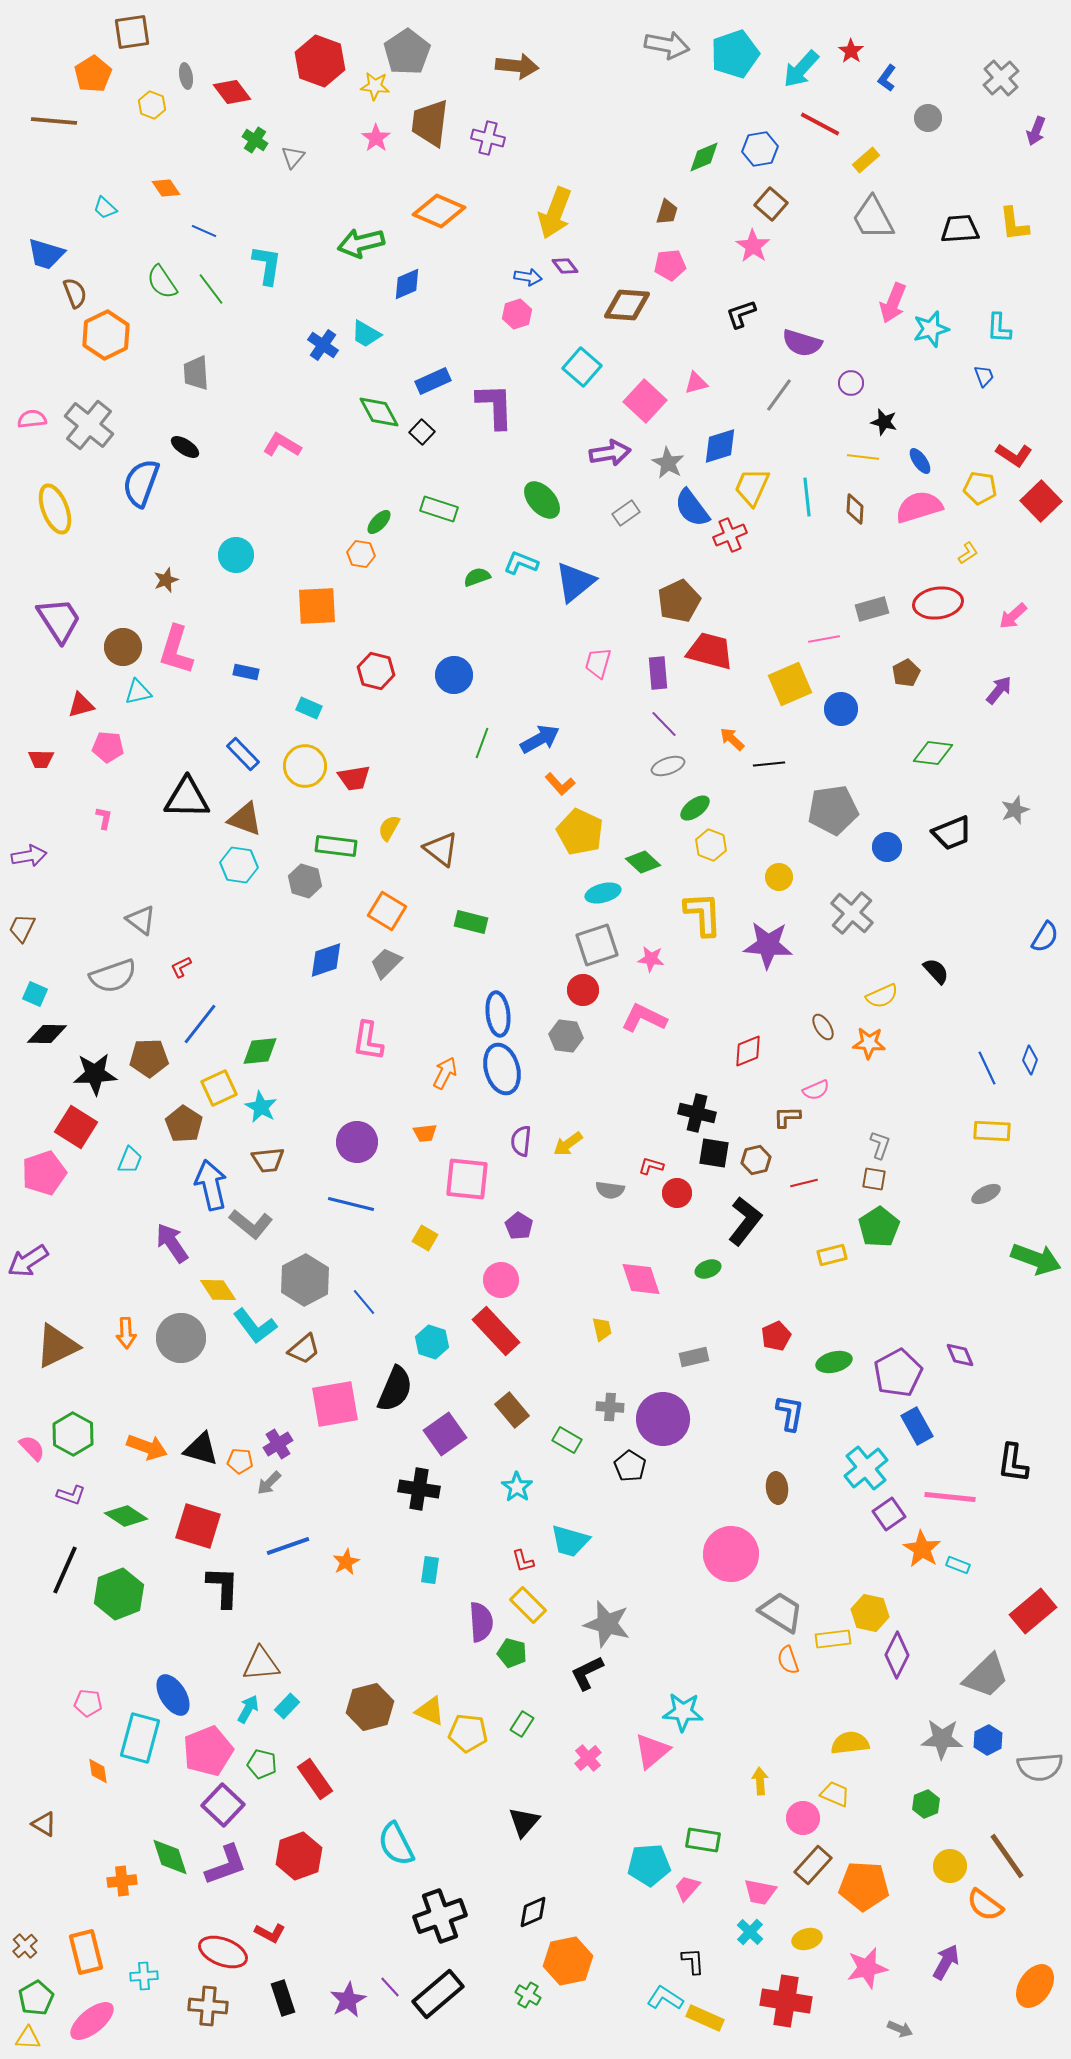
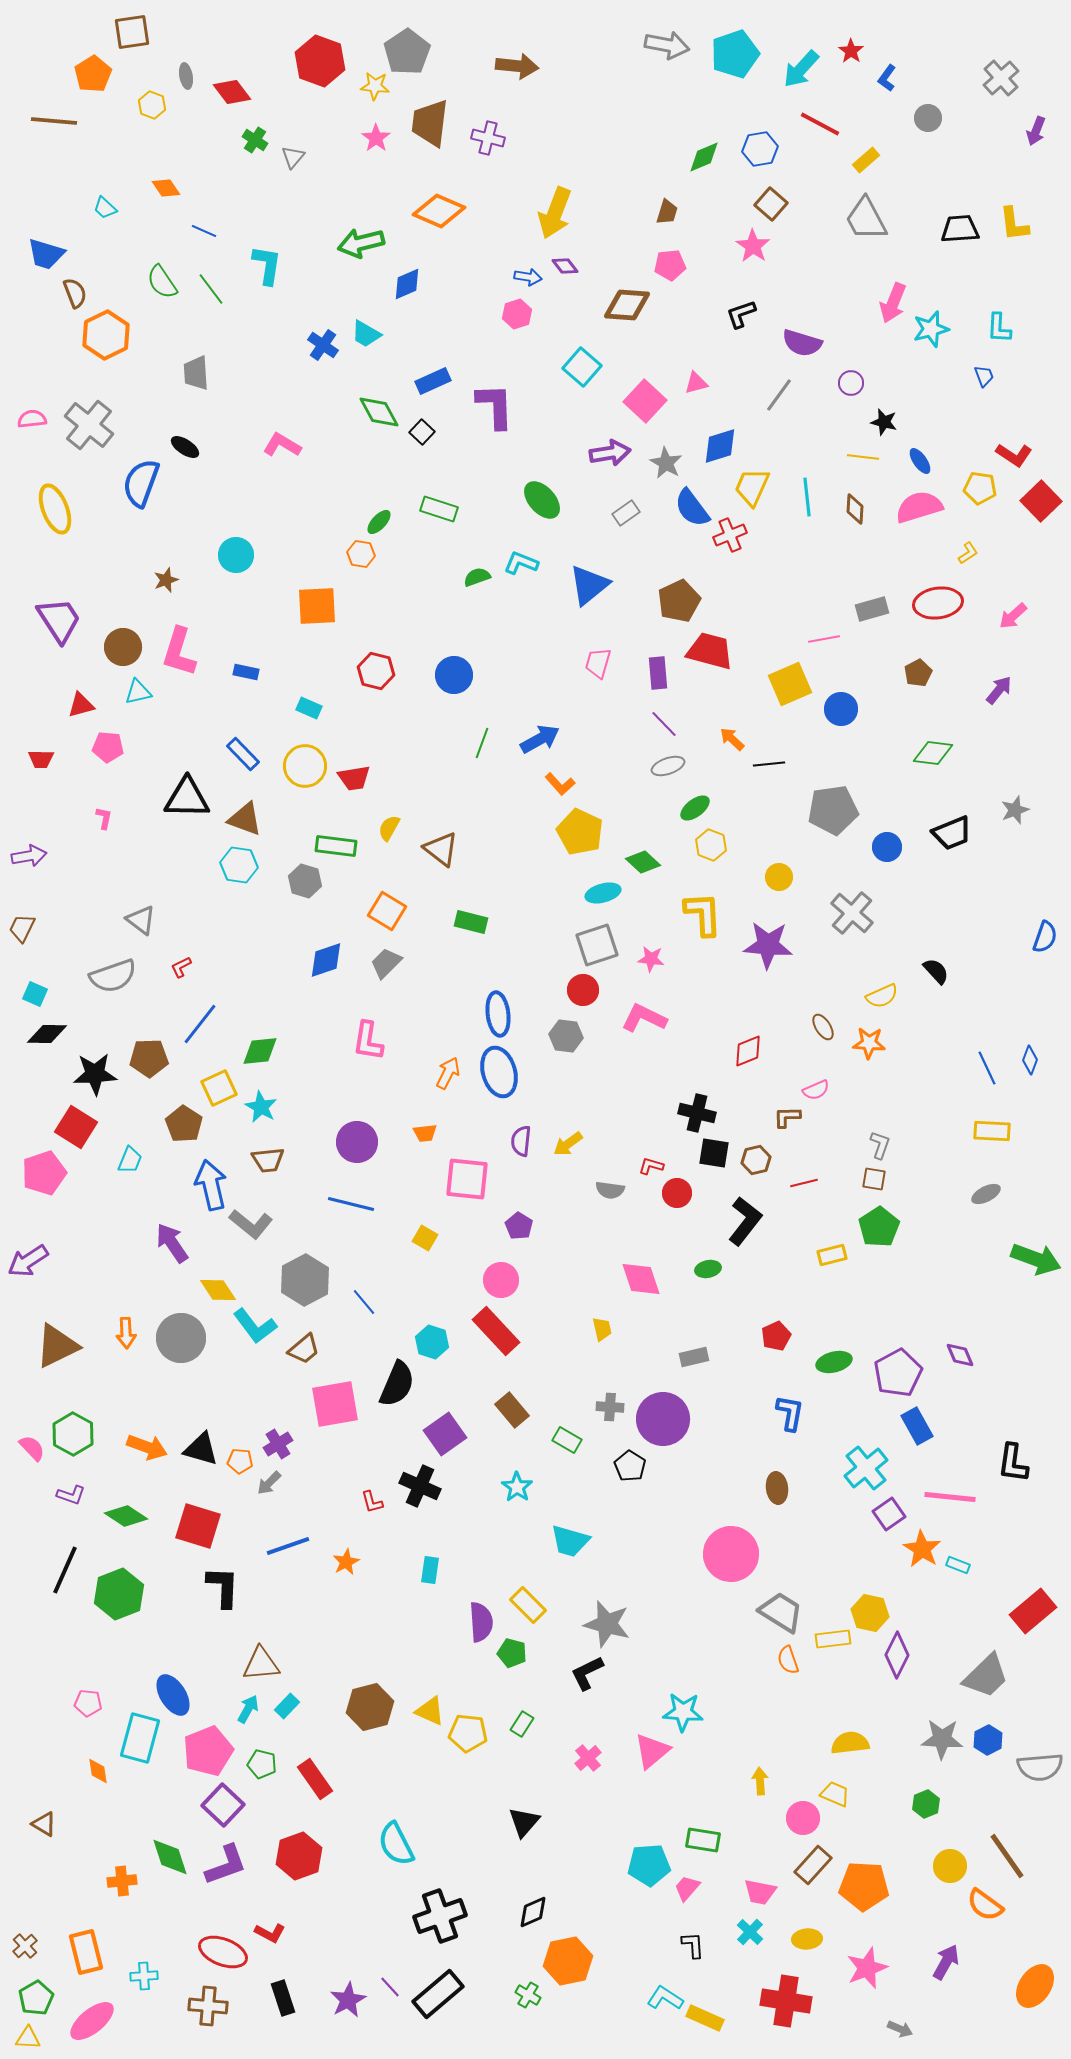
gray trapezoid at (873, 218): moved 7 px left, 1 px down
gray star at (668, 463): moved 2 px left
blue triangle at (575, 582): moved 14 px right, 3 px down
pink L-shape at (176, 650): moved 3 px right, 2 px down
brown pentagon at (906, 673): moved 12 px right
blue semicircle at (1045, 937): rotated 12 degrees counterclockwise
blue ellipse at (502, 1069): moved 3 px left, 3 px down
orange arrow at (445, 1073): moved 3 px right
green ellipse at (708, 1269): rotated 10 degrees clockwise
black semicircle at (395, 1389): moved 2 px right, 5 px up
black cross at (419, 1489): moved 1 px right, 3 px up; rotated 15 degrees clockwise
red L-shape at (523, 1561): moved 151 px left, 59 px up
yellow ellipse at (807, 1939): rotated 12 degrees clockwise
black L-shape at (693, 1961): moved 16 px up
pink star at (867, 1968): rotated 9 degrees counterclockwise
